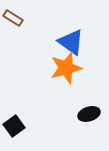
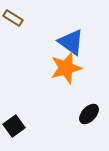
black ellipse: rotated 30 degrees counterclockwise
